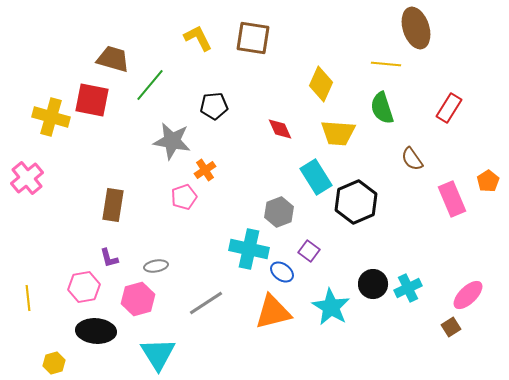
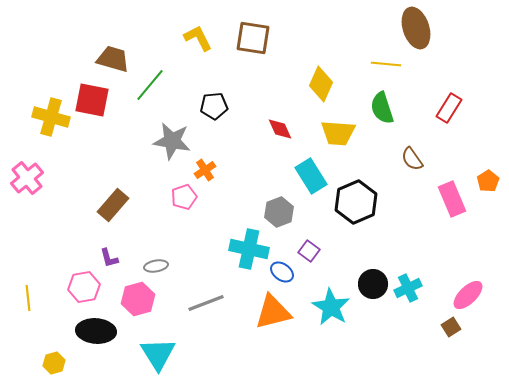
cyan rectangle at (316, 177): moved 5 px left, 1 px up
brown rectangle at (113, 205): rotated 32 degrees clockwise
gray line at (206, 303): rotated 12 degrees clockwise
